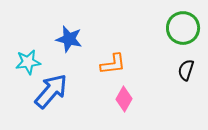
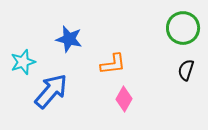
cyan star: moved 5 px left; rotated 10 degrees counterclockwise
